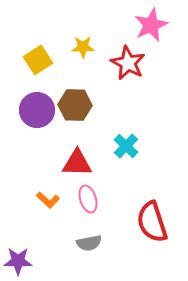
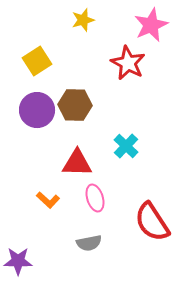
yellow star: moved 27 px up; rotated 15 degrees counterclockwise
yellow square: moved 1 px left, 1 px down
pink ellipse: moved 7 px right, 1 px up
red semicircle: rotated 15 degrees counterclockwise
